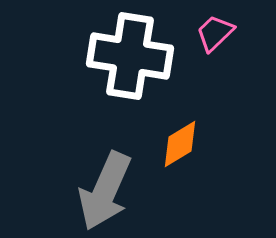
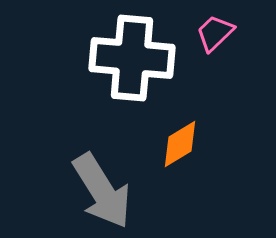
white cross: moved 2 px right, 2 px down; rotated 4 degrees counterclockwise
gray arrow: moved 3 px left; rotated 56 degrees counterclockwise
